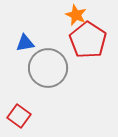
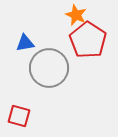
gray circle: moved 1 px right
red square: rotated 20 degrees counterclockwise
